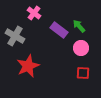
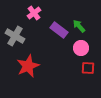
pink cross: rotated 16 degrees clockwise
red square: moved 5 px right, 5 px up
